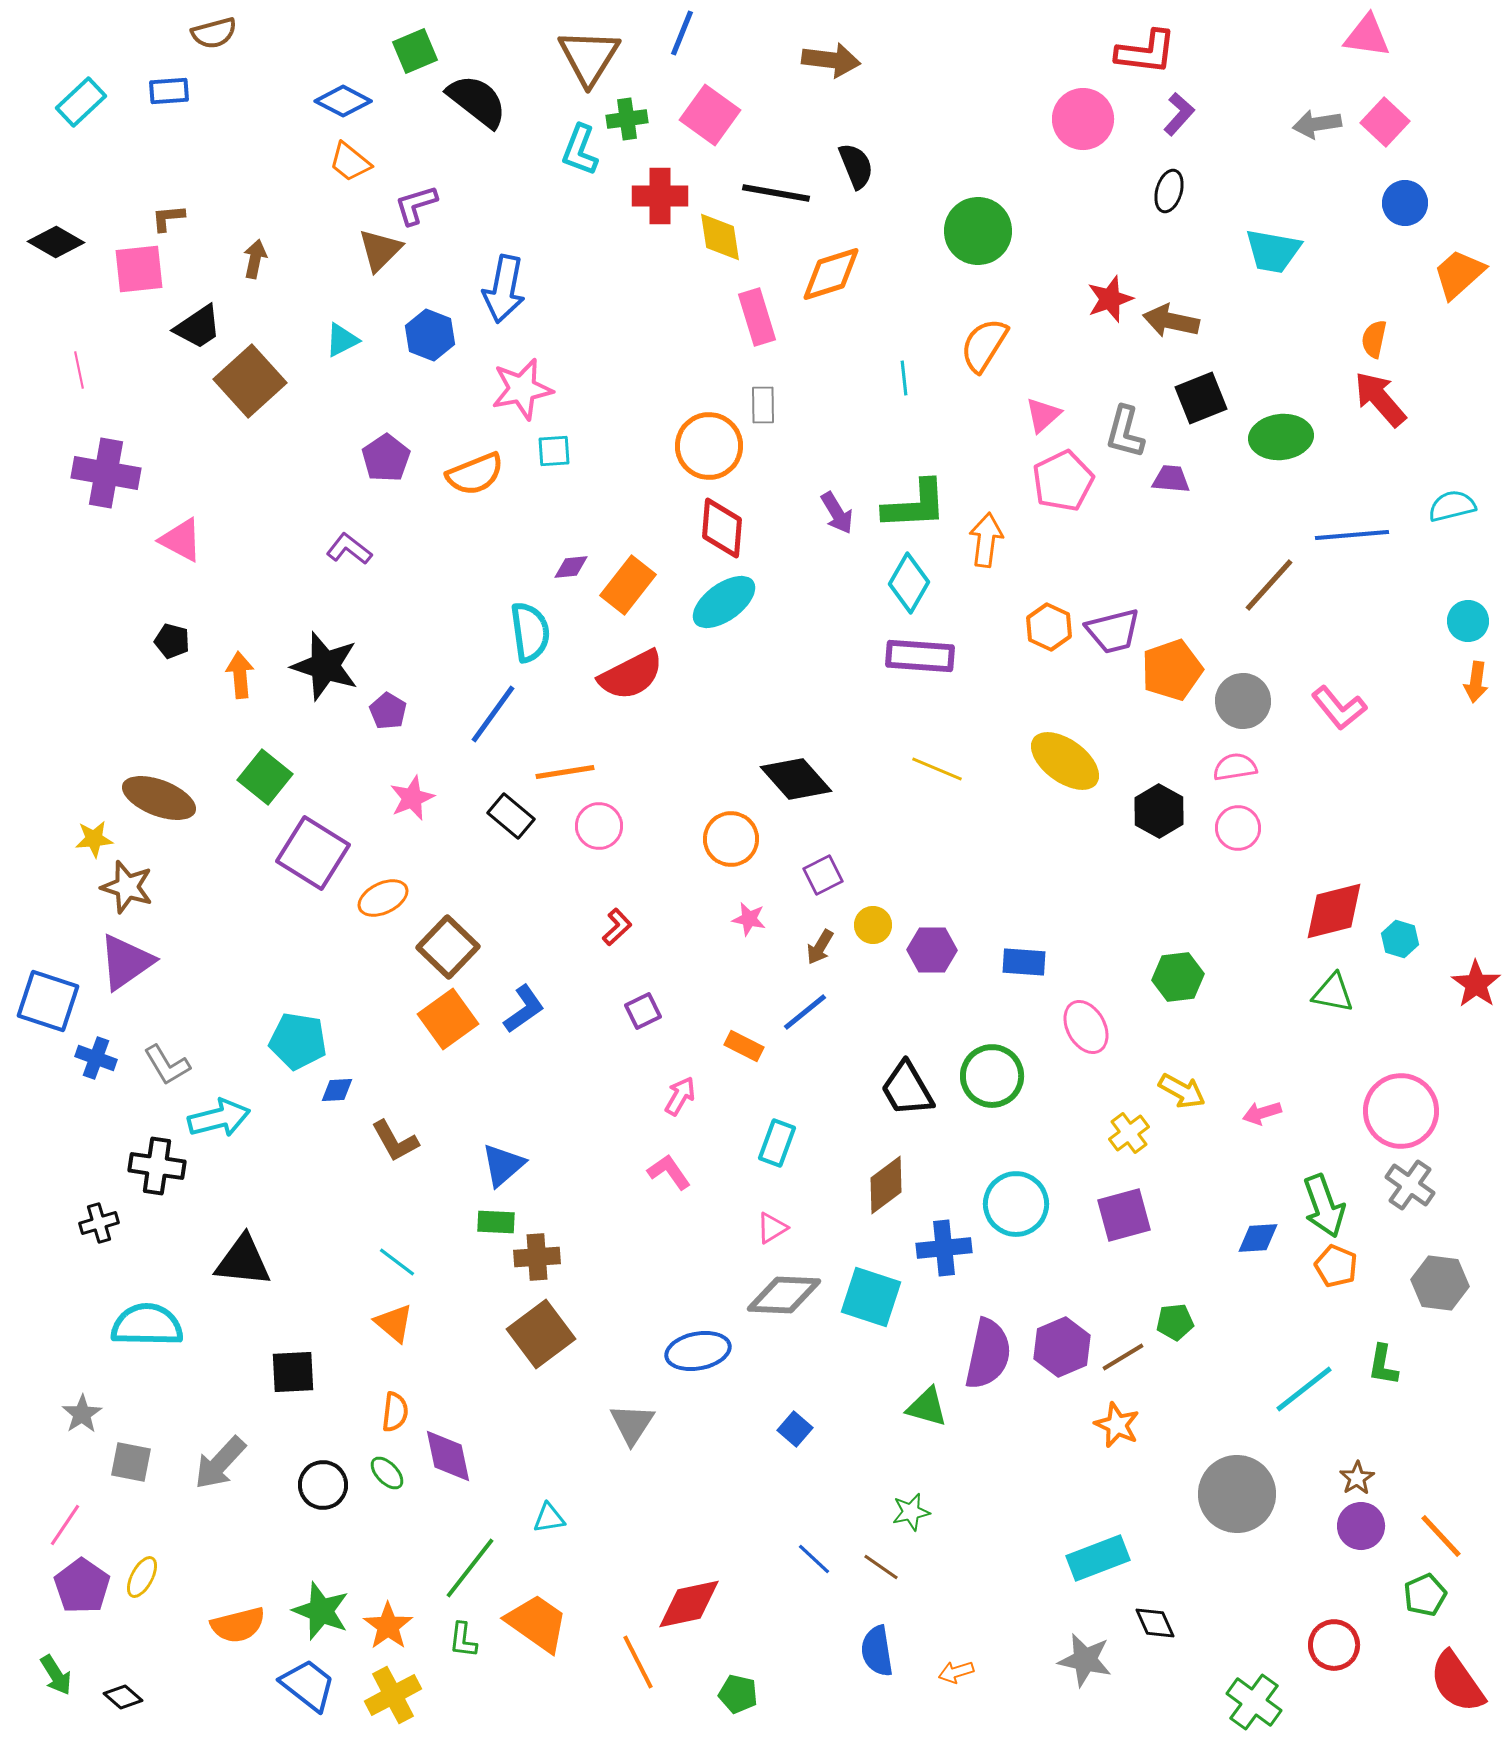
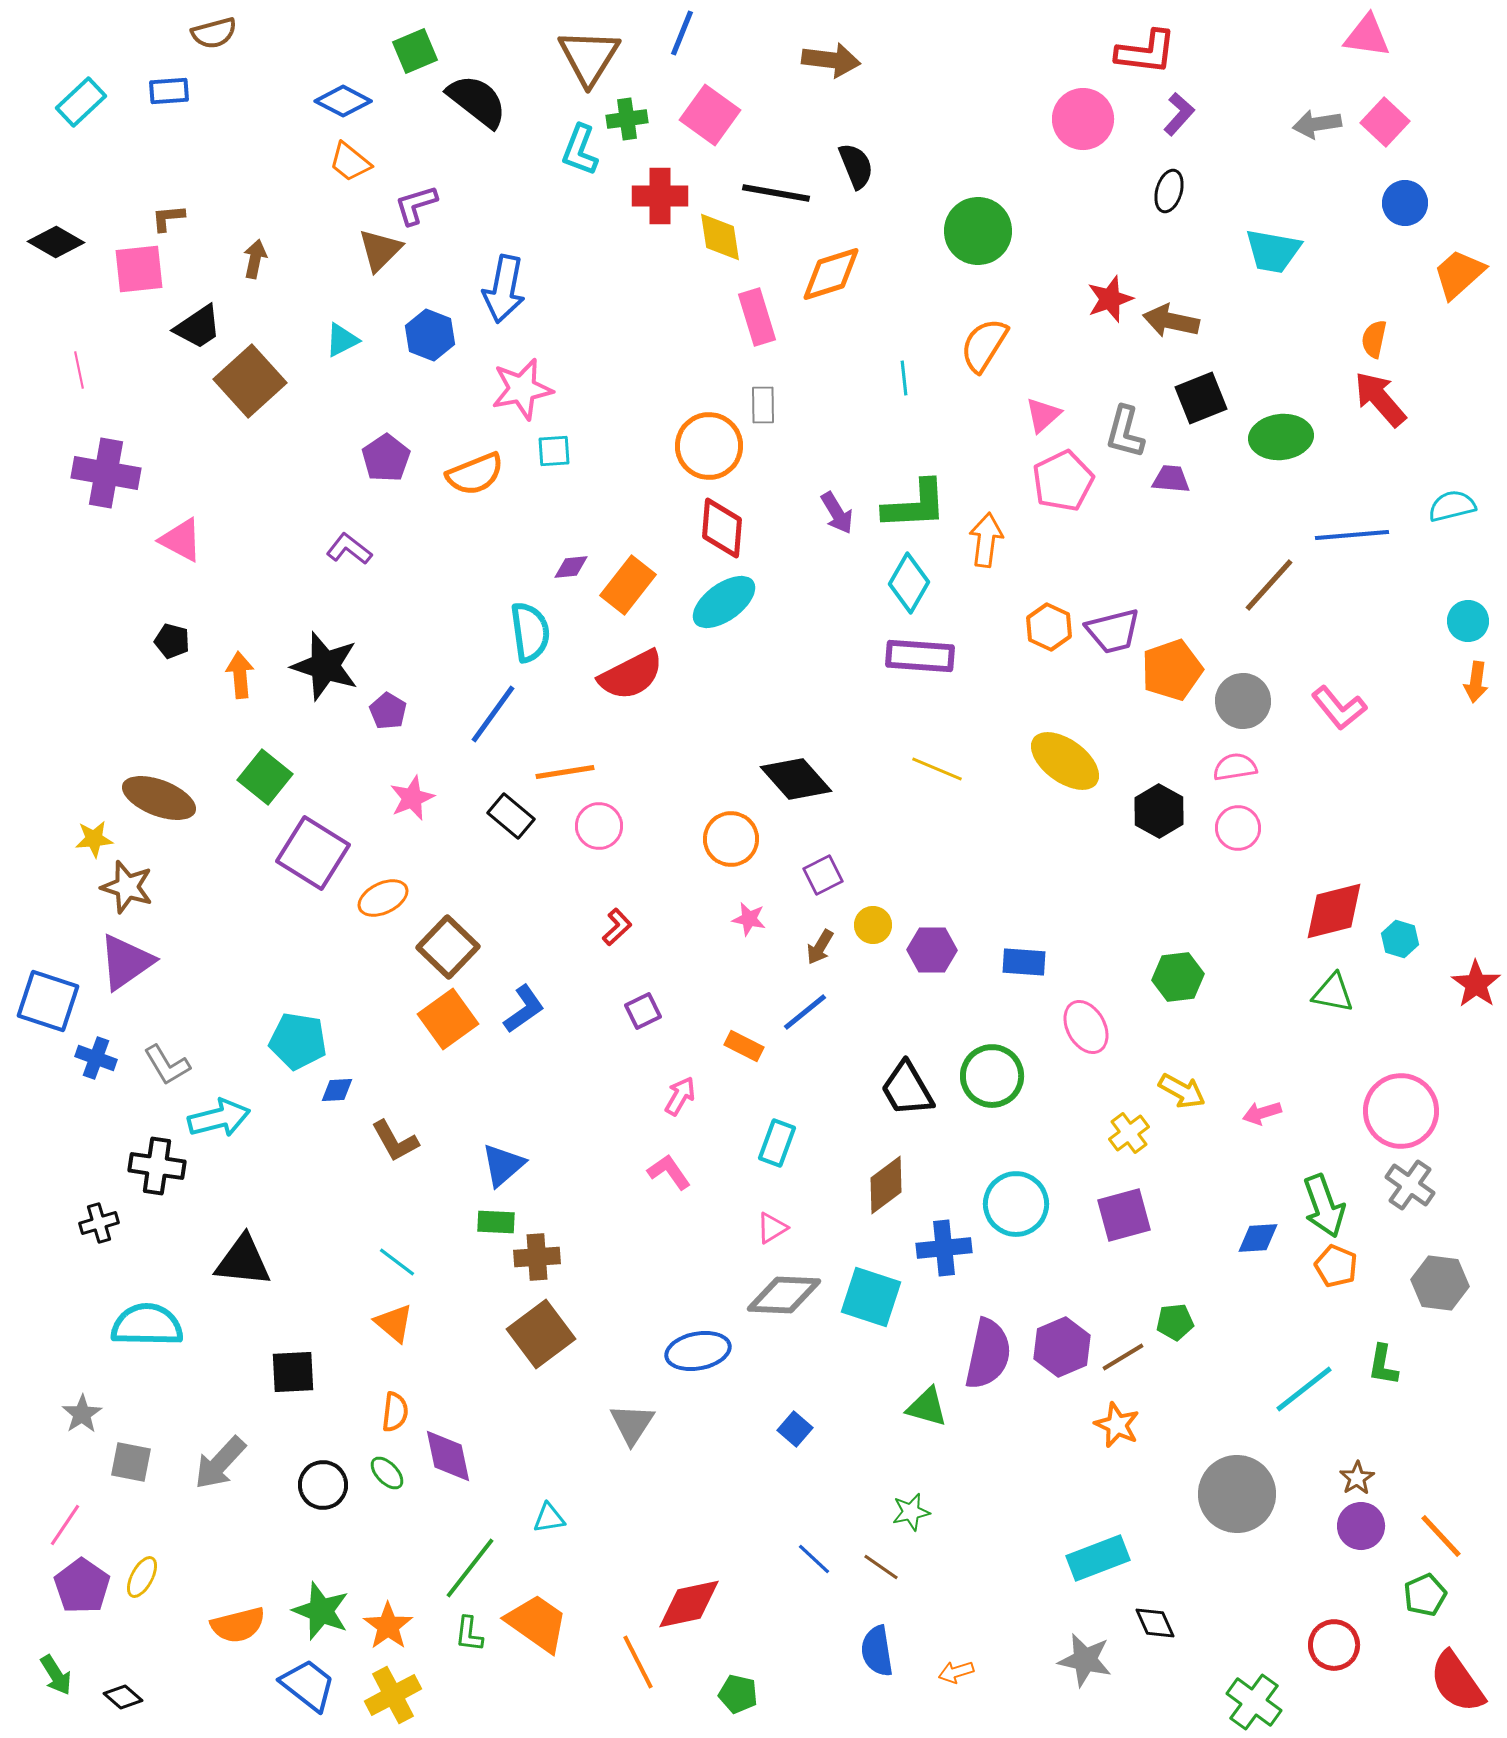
green L-shape at (463, 1640): moved 6 px right, 6 px up
